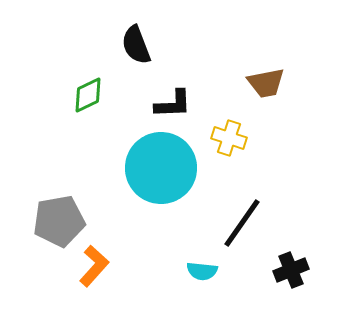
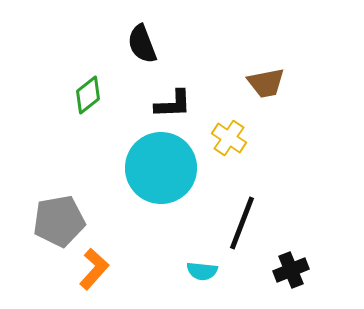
black semicircle: moved 6 px right, 1 px up
green diamond: rotated 12 degrees counterclockwise
yellow cross: rotated 16 degrees clockwise
black line: rotated 14 degrees counterclockwise
orange L-shape: moved 3 px down
